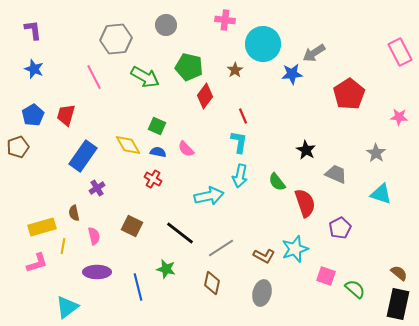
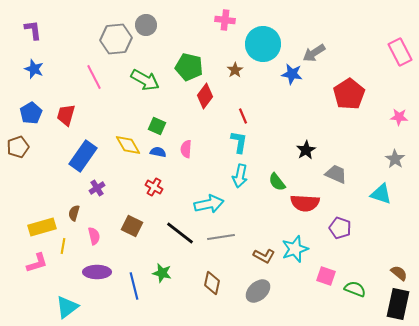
gray circle at (166, 25): moved 20 px left
blue star at (292, 74): rotated 15 degrees clockwise
green arrow at (145, 77): moved 3 px down
blue pentagon at (33, 115): moved 2 px left, 2 px up
pink semicircle at (186, 149): rotated 48 degrees clockwise
black star at (306, 150): rotated 12 degrees clockwise
gray star at (376, 153): moved 19 px right, 6 px down
red cross at (153, 179): moved 1 px right, 8 px down
cyan arrow at (209, 196): moved 8 px down
red semicircle at (305, 203): rotated 112 degrees clockwise
brown semicircle at (74, 213): rotated 28 degrees clockwise
purple pentagon at (340, 228): rotated 25 degrees counterclockwise
gray line at (221, 248): moved 11 px up; rotated 24 degrees clockwise
green star at (166, 269): moved 4 px left, 4 px down
blue line at (138, 287): moved 4 px left, 1 px up
green semicircle at (355, 289): rotated 20 degrees counterclockwise
gray ellipse at (262, 293): moved 4 px left, 2 px up; rotated 35 degrees clockwise
